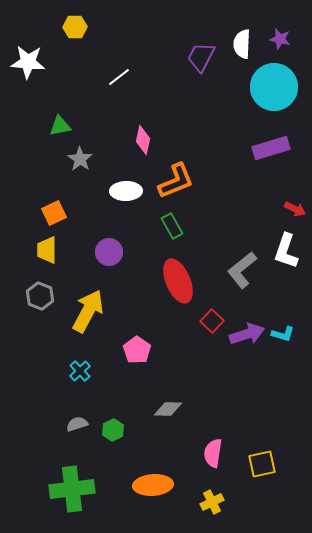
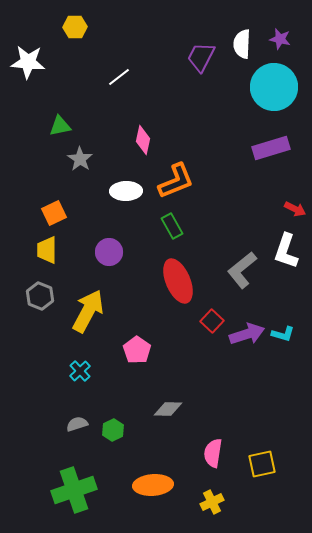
green cross: moved 2 px right, 1 px down; rotated 12 degrees counterclockwise
